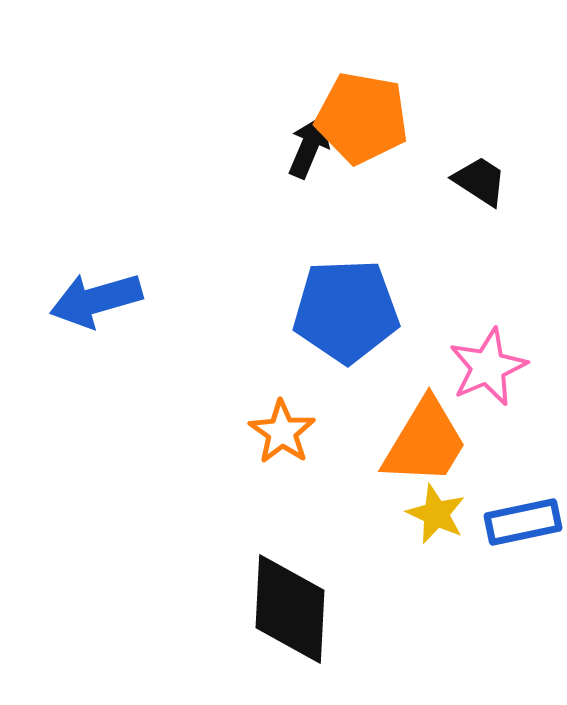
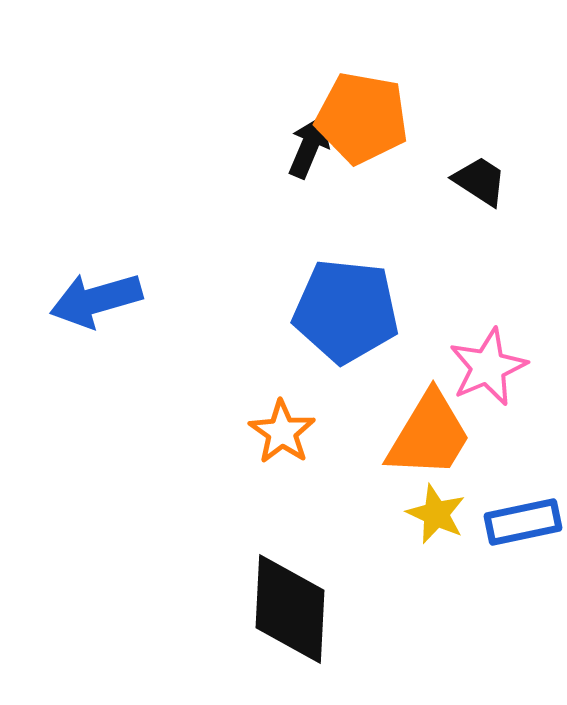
blue pentagon: rotated 8 degrees clockwise
orange trapezoid: moved 4 px right, 7 px up
